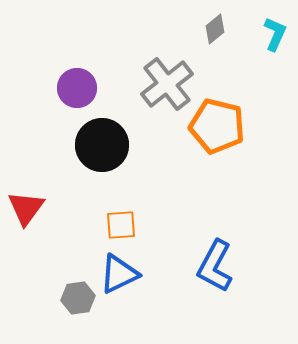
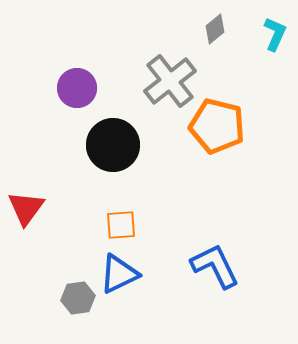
gray cross: moved 3 px right, 3 px up
black circle: moved 11 px right
blue L-shape: rotated 126 degrees clockwise
